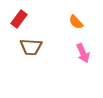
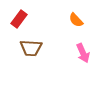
orange semicircle: moved 2 px up
brown trapezoid: moved 1 px down
